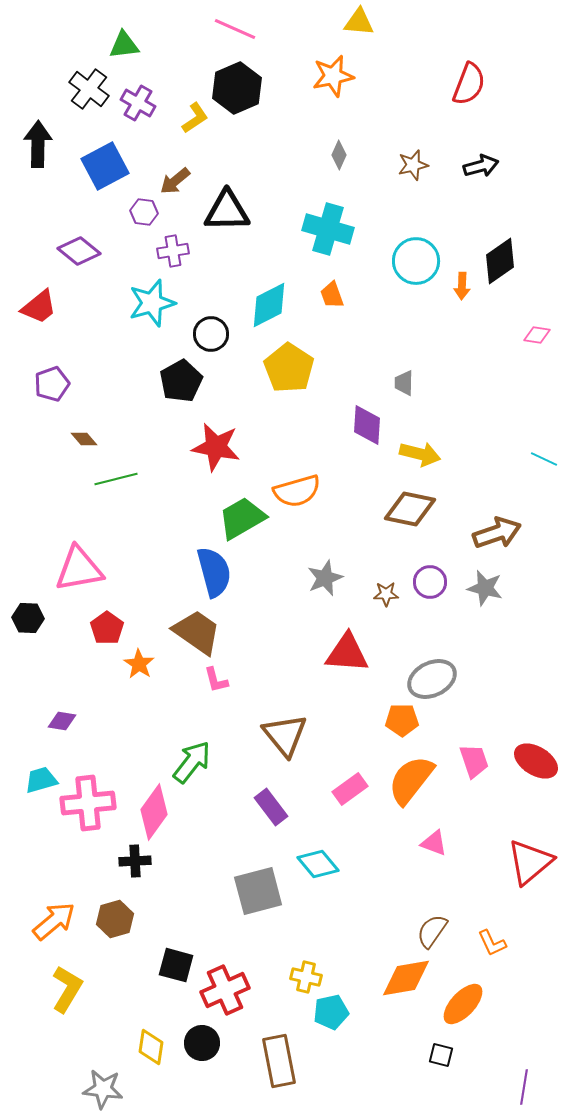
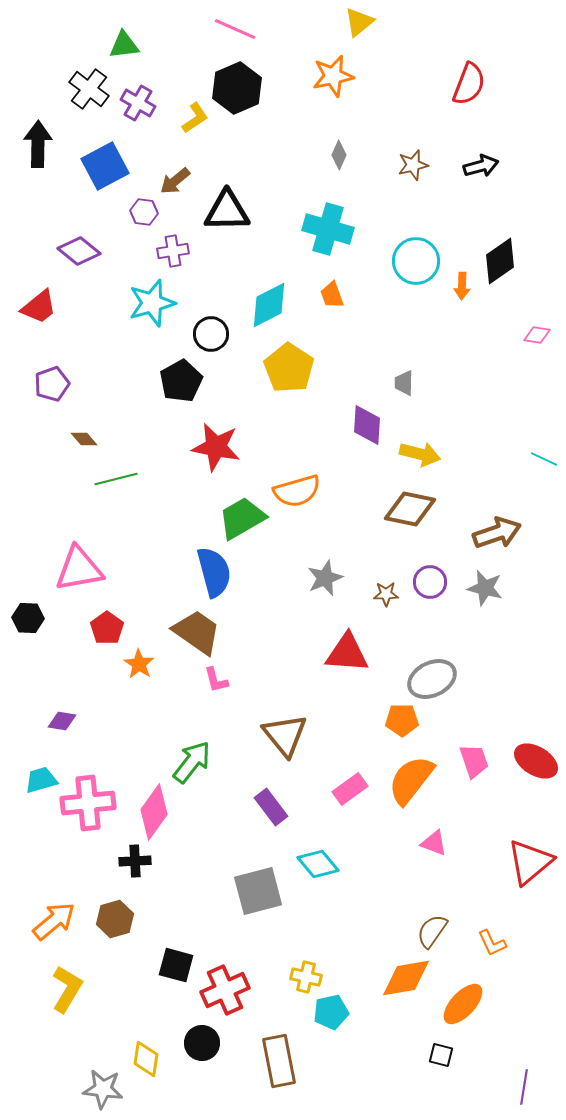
yellow triangle at (359, 22): rotated 44 degrees counterclockwise
yellow diamond at (151, 1047): moved 5 px left, 12 px down
